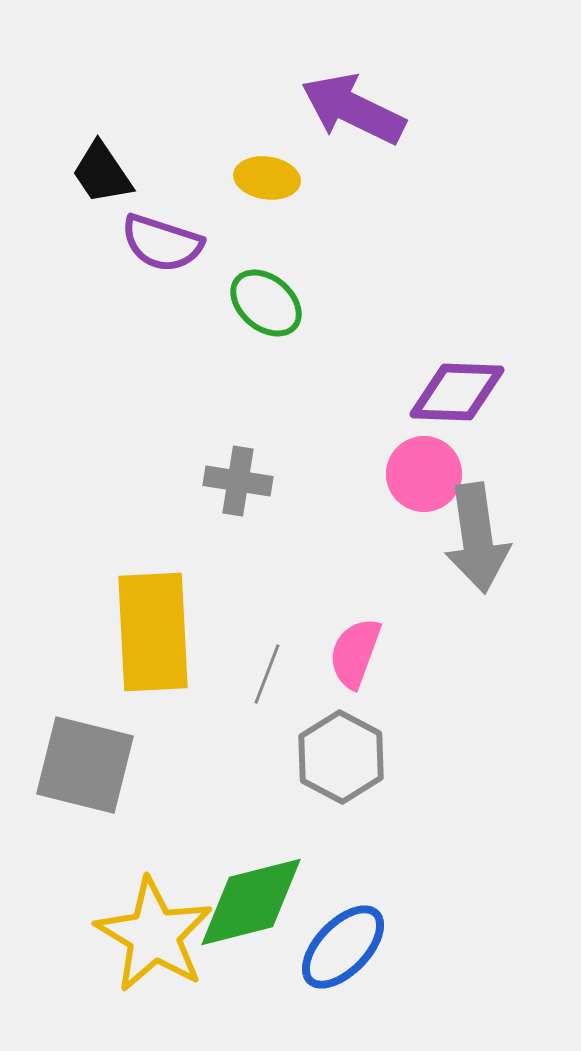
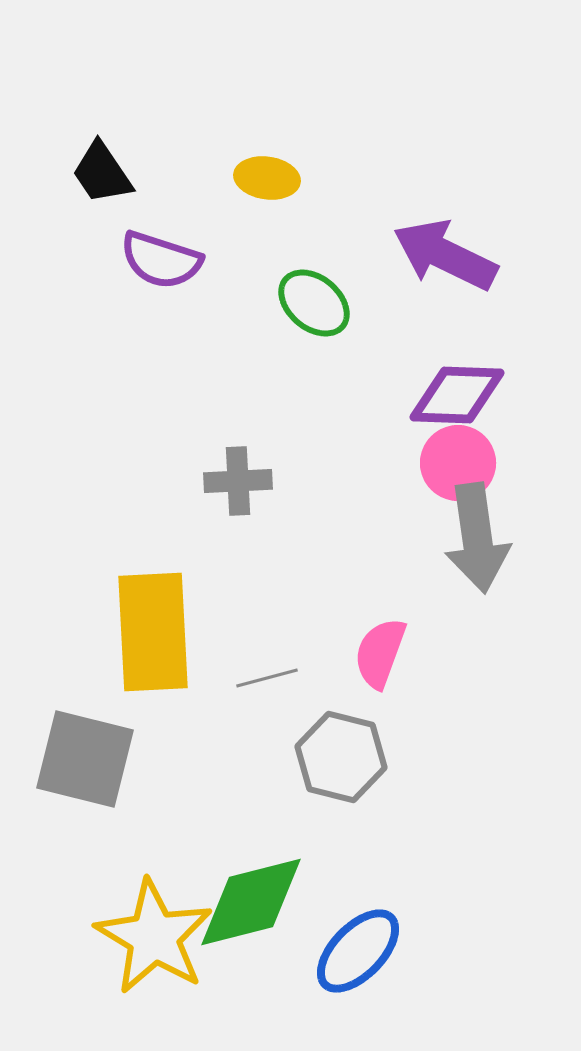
purple arrow: moved 92 px right, 146 px down
purple semicircle: moved 1 px left, 17 px down
green ellipse: moved 48 px right
purple diamond: moved 3 px down
pink circle: moved 34 px right, 11 px up
gray cross: rotated 12 degrees counterclockwise
pink semicircle: moved 25 px right
gray line: moved 4 px down; rotated 54 degrees clockwise
gray hexagon: rotated 14 degrees counterclockwise
gray square: moved 6 px up
yellow star: moved 2 px down
blue ellipse: moved 15 px right, 4 px down
